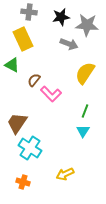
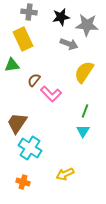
green triangle: rotated 35 degrees counterclockwise
yellow semicircle: moved 1 px left, 1 px up
